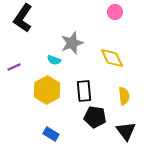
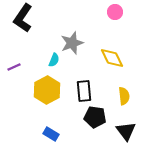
cyan semicircle: rotated 88 degrees counterclockwise
